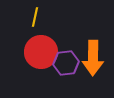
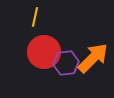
red circle: moved 3 px right
orange arrow: rotated 136 degrees counterclockwise
